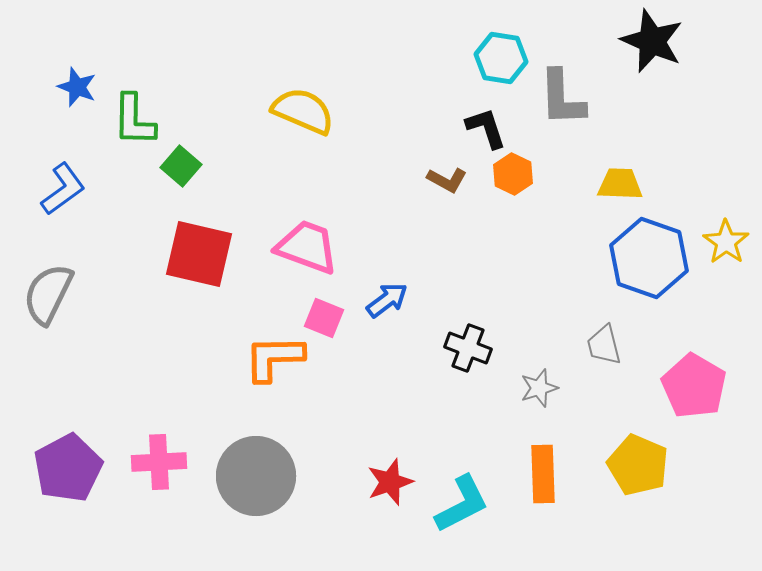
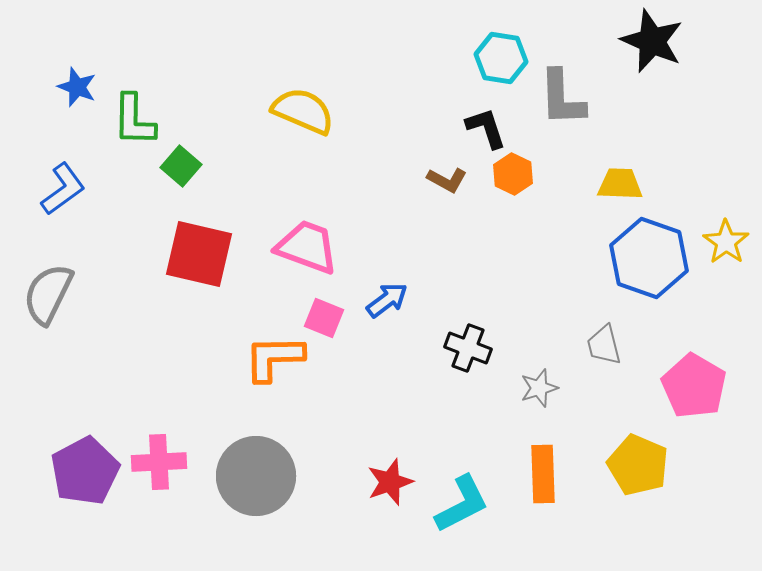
purple pentagon: moved 17 px right, 3 px down
